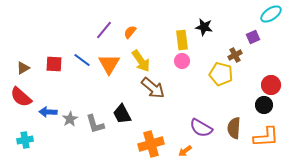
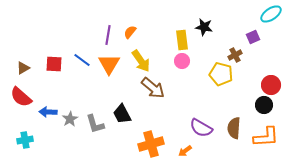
purple line: moved 4 px right, 5 px down; rotated 30 degrees counterclockwise
